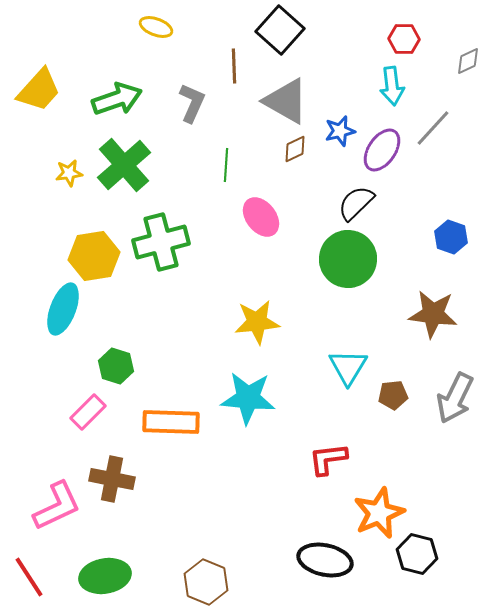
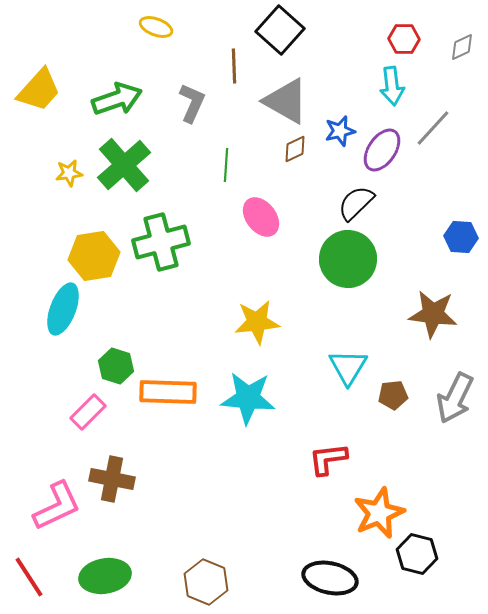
gray diamond at (468, 61): moved 6 px left, 14 px up
blue hexagon at (451, 237): moved 10 px right; rotated 16 degrees counterclockwise
orange rectangle at (171, 422): moved 3 px left, 30 px up
black ellipse at (325, 560): moved 5 px right, 18 px down
